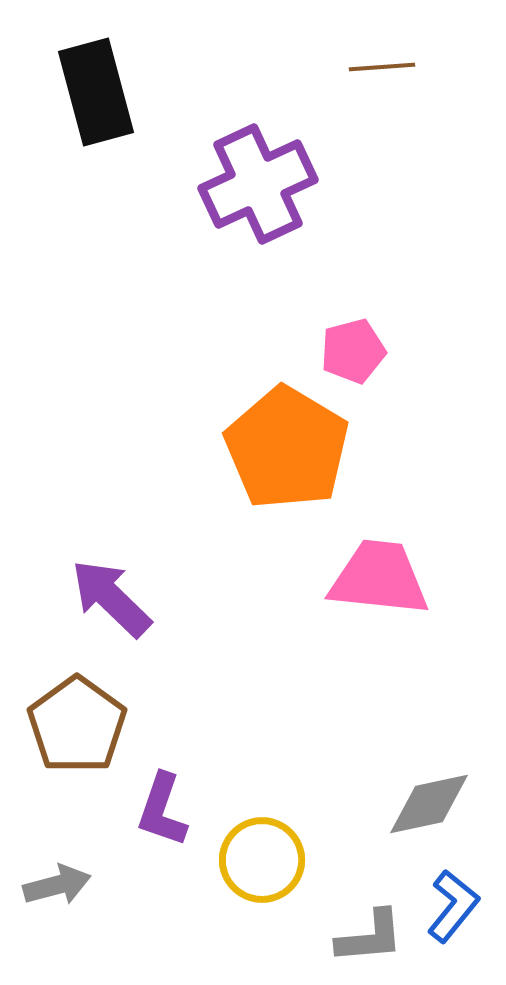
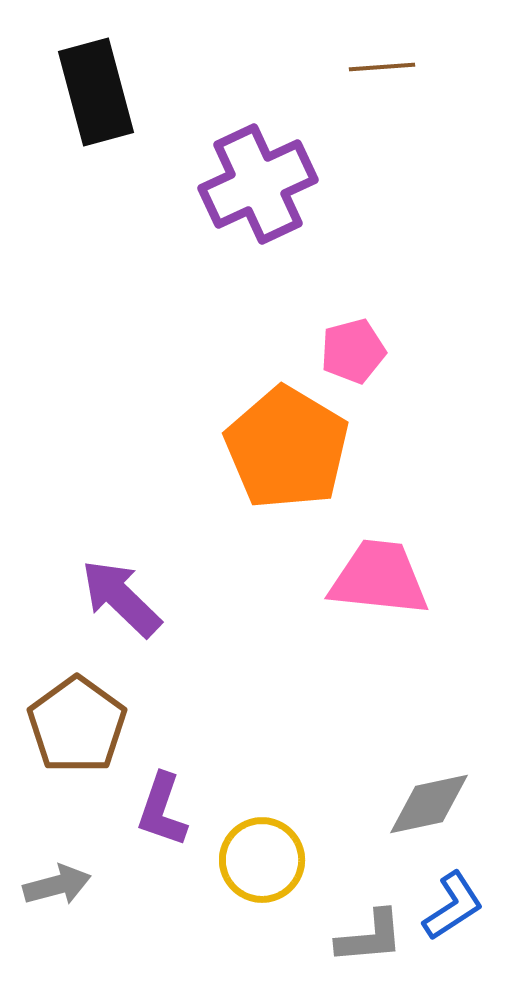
purple arrow: moved 10 px right
blue L-shape: rotated 18 degrees clockwise
